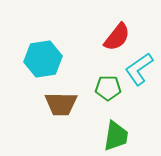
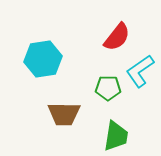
cyan L-shape: moved 1 px right, 2 px down
brown trapezoid: moved 3 px right, 10 px down
